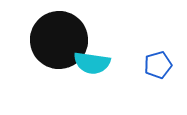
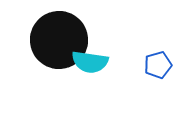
cyan semicircle: moved 2 px left, 1 px up
